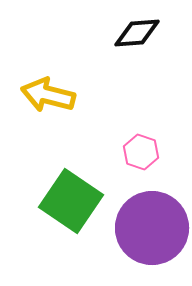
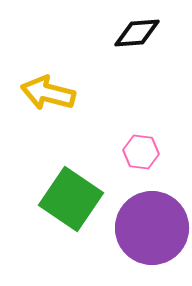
yellow arrow: moved 2 px up
pink hexagon: rotated 12 degrees counterclockwise
green square: moved 2 px up
